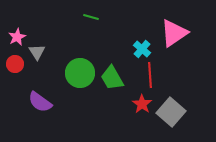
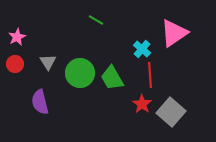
green line: moved 5 px right, 3 px down; rotated 14 degrees clockwise
gray triangle: moved 11 px right, 10 px down
purple semicircle: rotated 40 degrees clockwise
